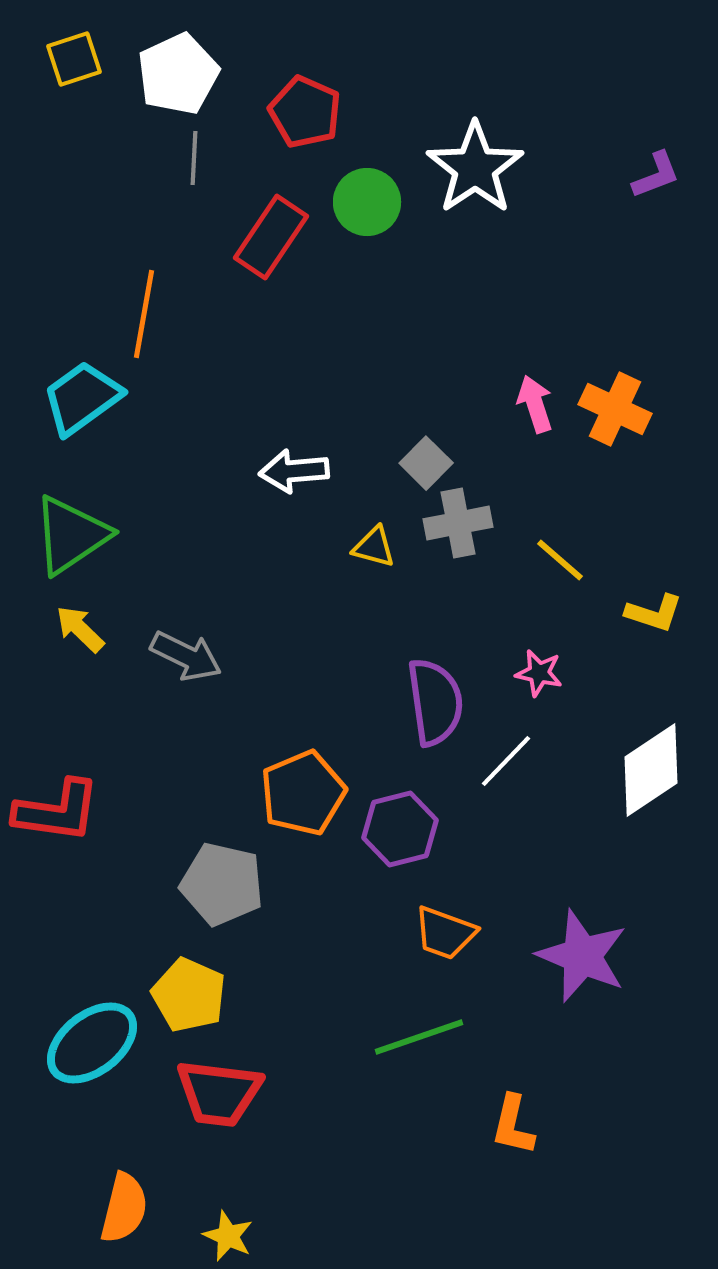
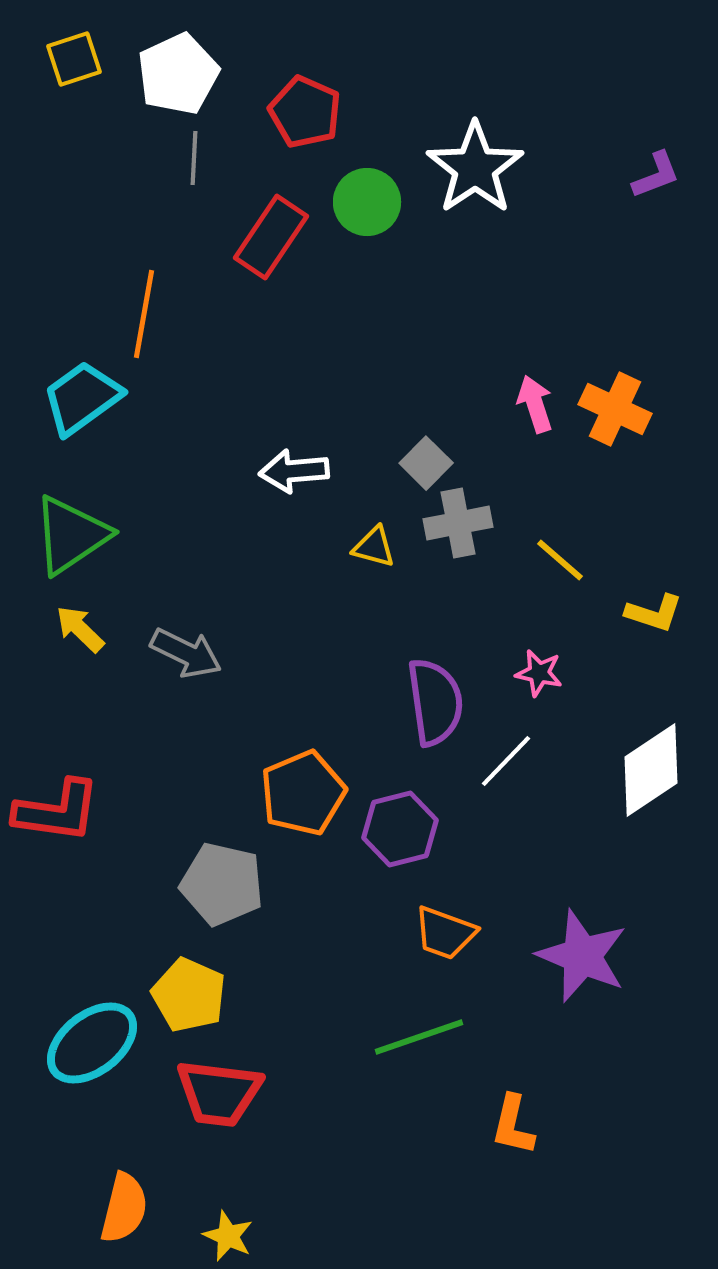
gray arrow: moved 3 px up
